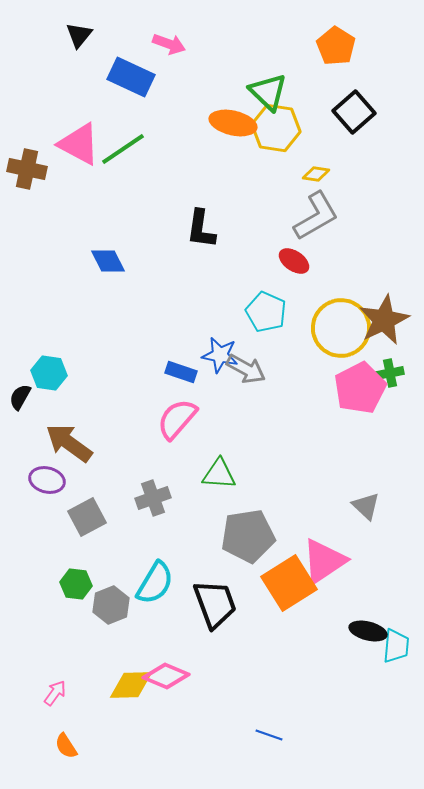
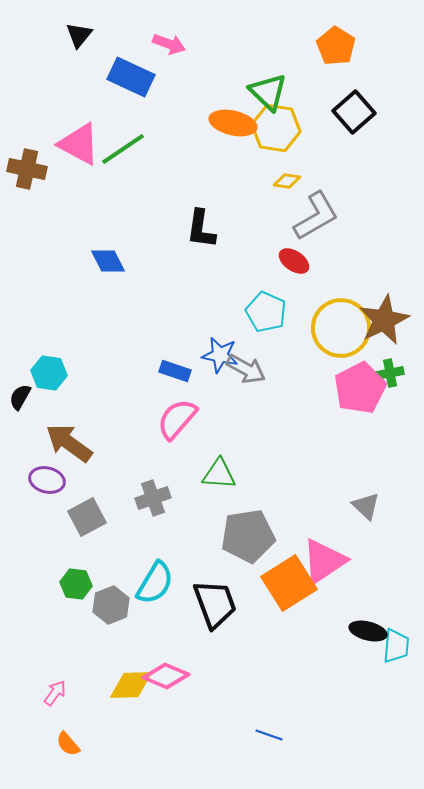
yellow diamond at (316, 174): moved 29 px left, 7 px down
blue rectangle at (181, 372): moved 6 px left, 1 px up
orange semicircle at (66, 746): moved 2 px right, 2 px up; rotated 8 degrees counterclockwise
